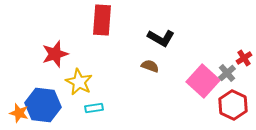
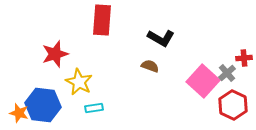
red cross: rotated 28 degrees clockwise
